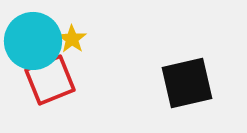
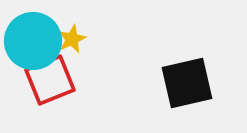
yellow star: rotated 12 degrees clockwise
